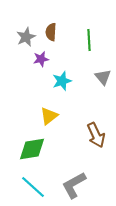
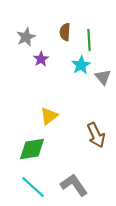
brown semicircle: moved 14 px right
purple star: rotated 21 degrees counterclockwise
cyan star: moved 19 px right, 16 px up; rotated 12 degrees counterclockwise
gray L-shape: rotated 84 degrees clockwise
